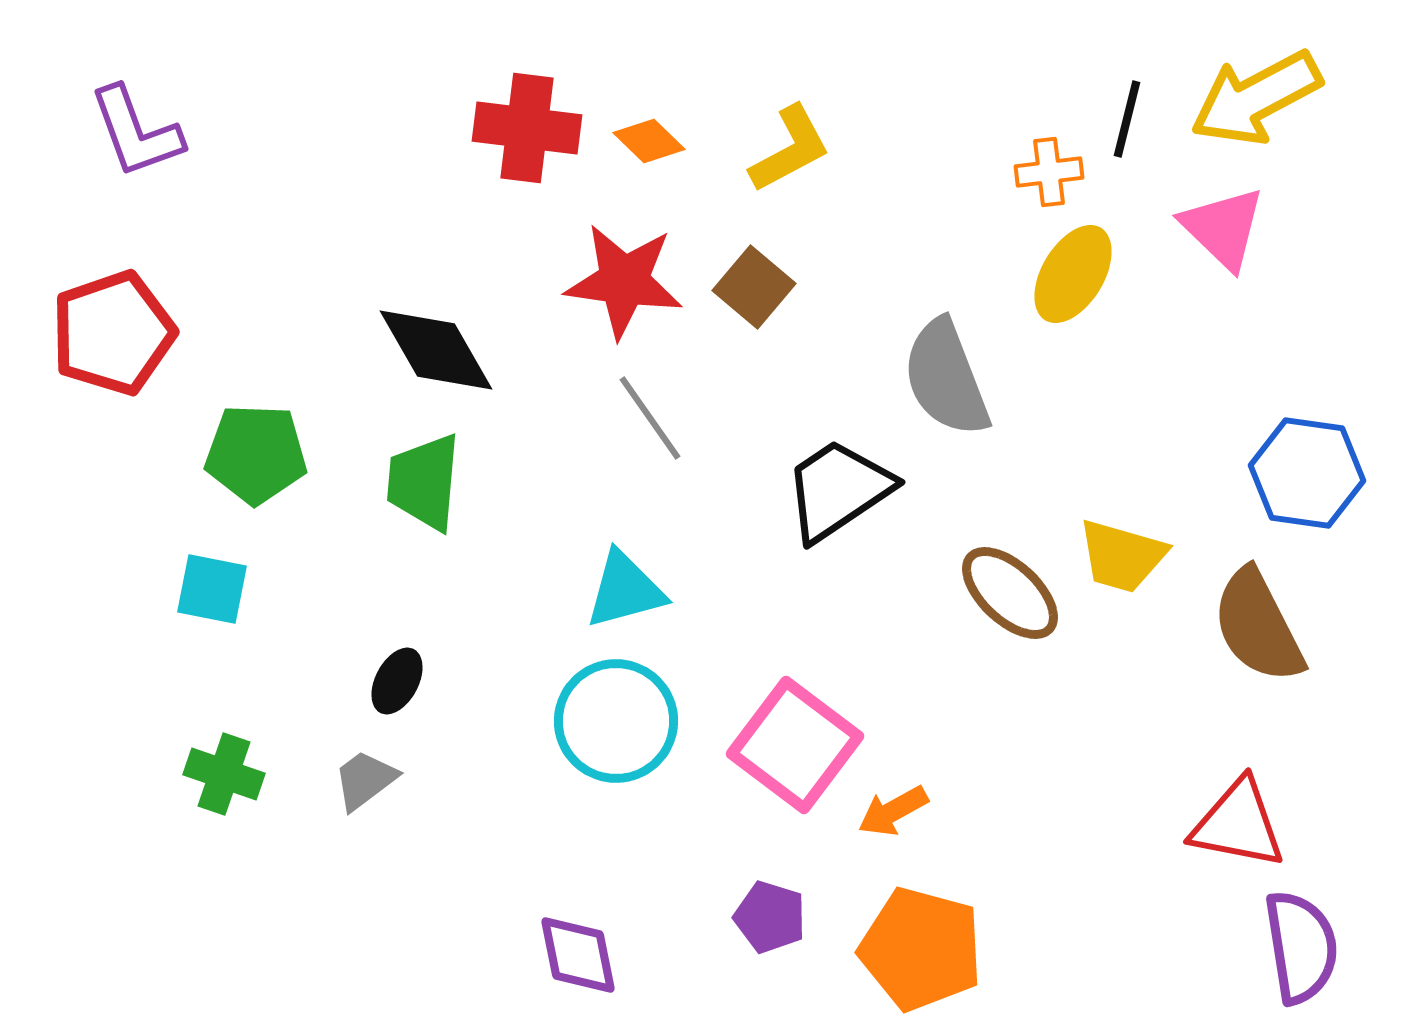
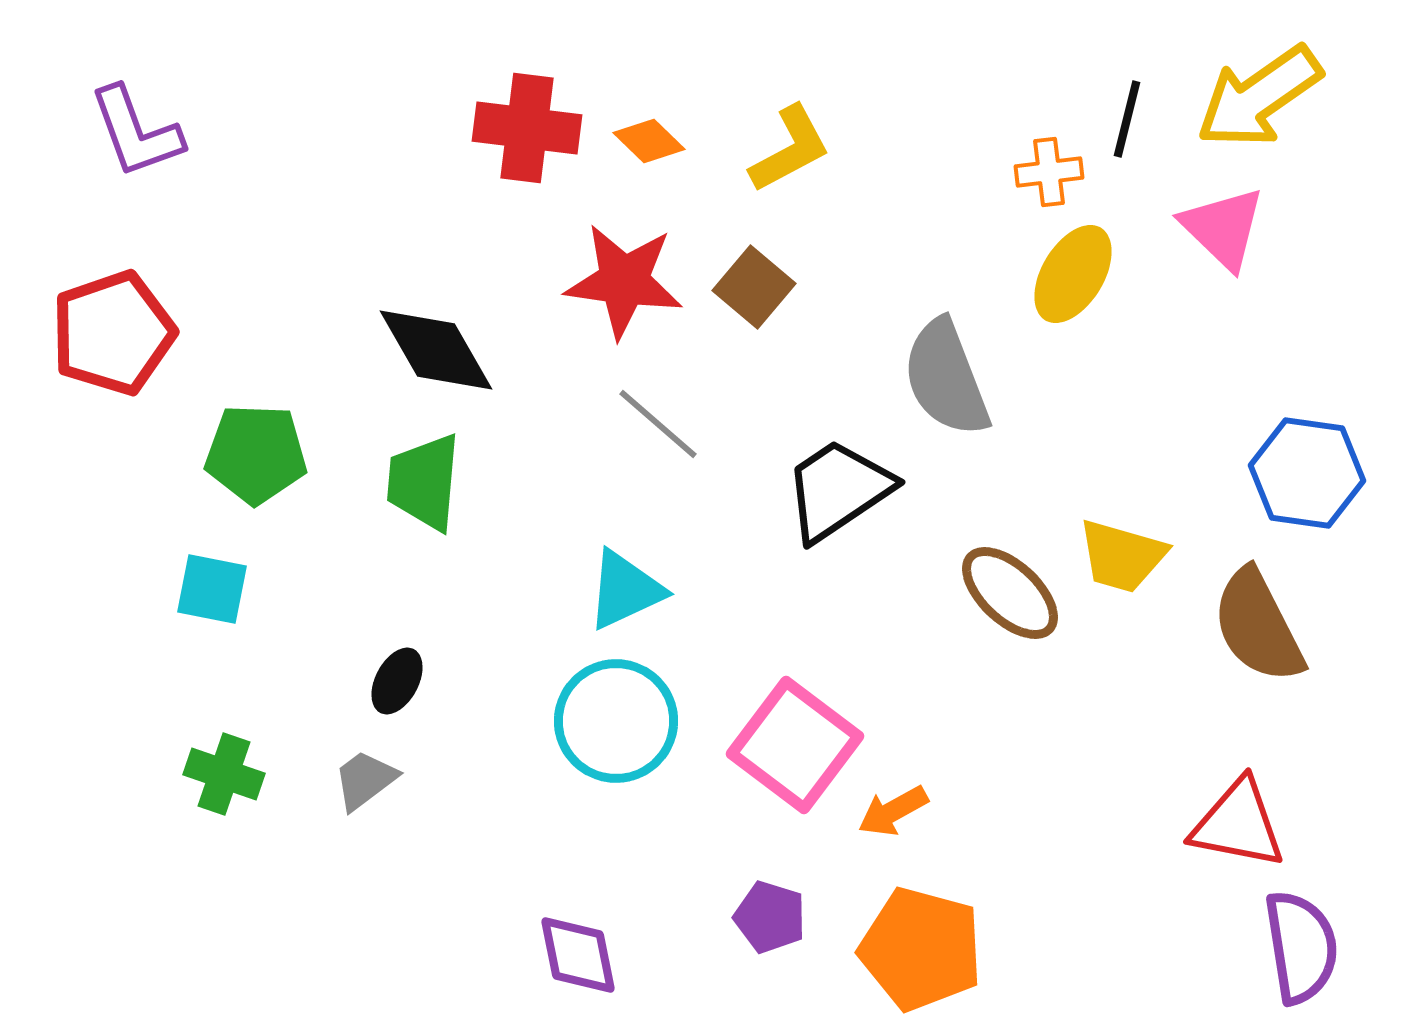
yellow arrow: moved 3 px right, 1 px up; rotated 7 degrees counterclockwise
gray line: moved 8 px right, 6 px down; rotated 14 degrees counterclockwise
cyan triangle: rotated 10 degrees counterclockwise
